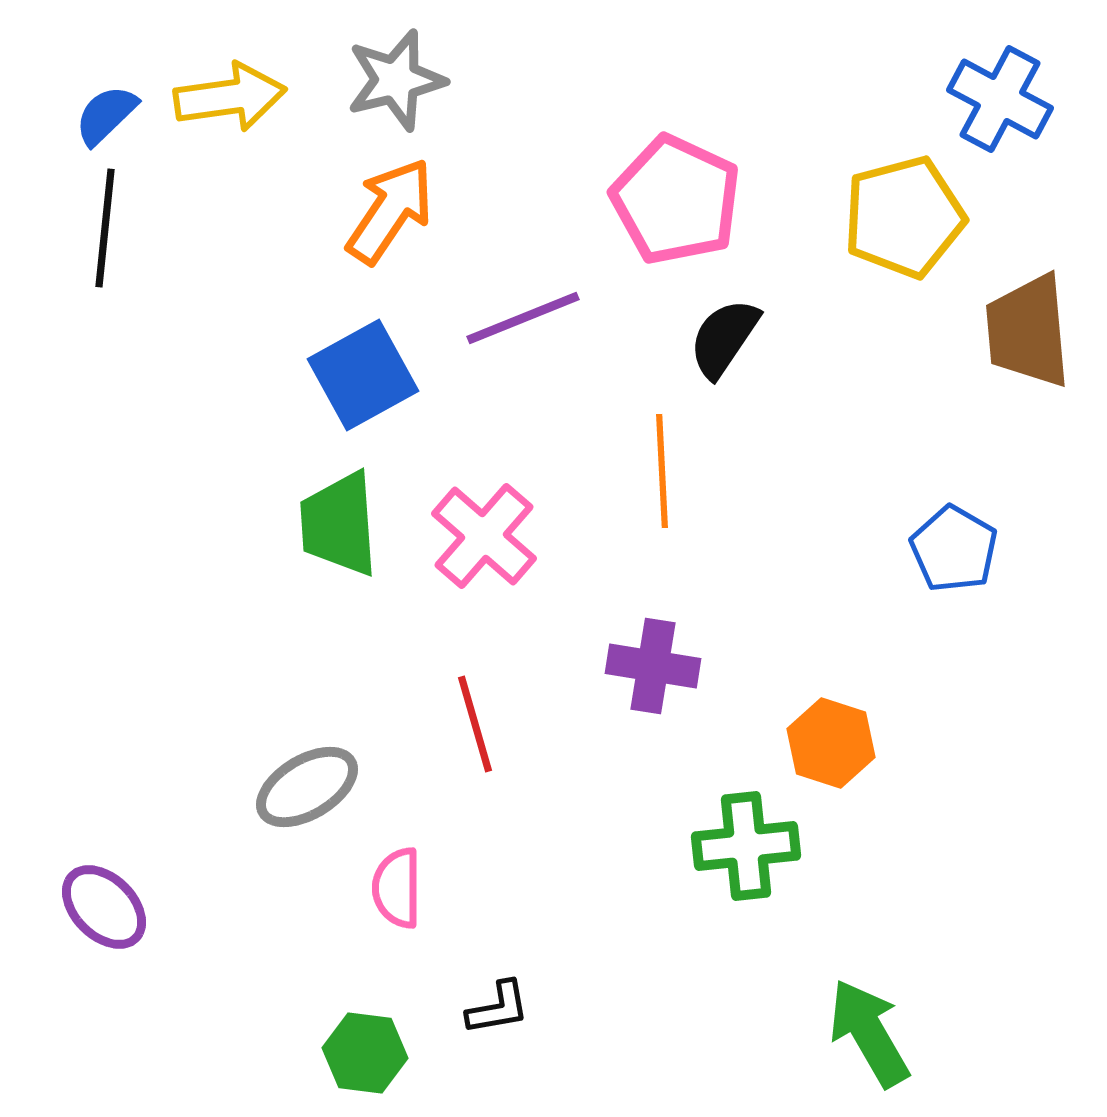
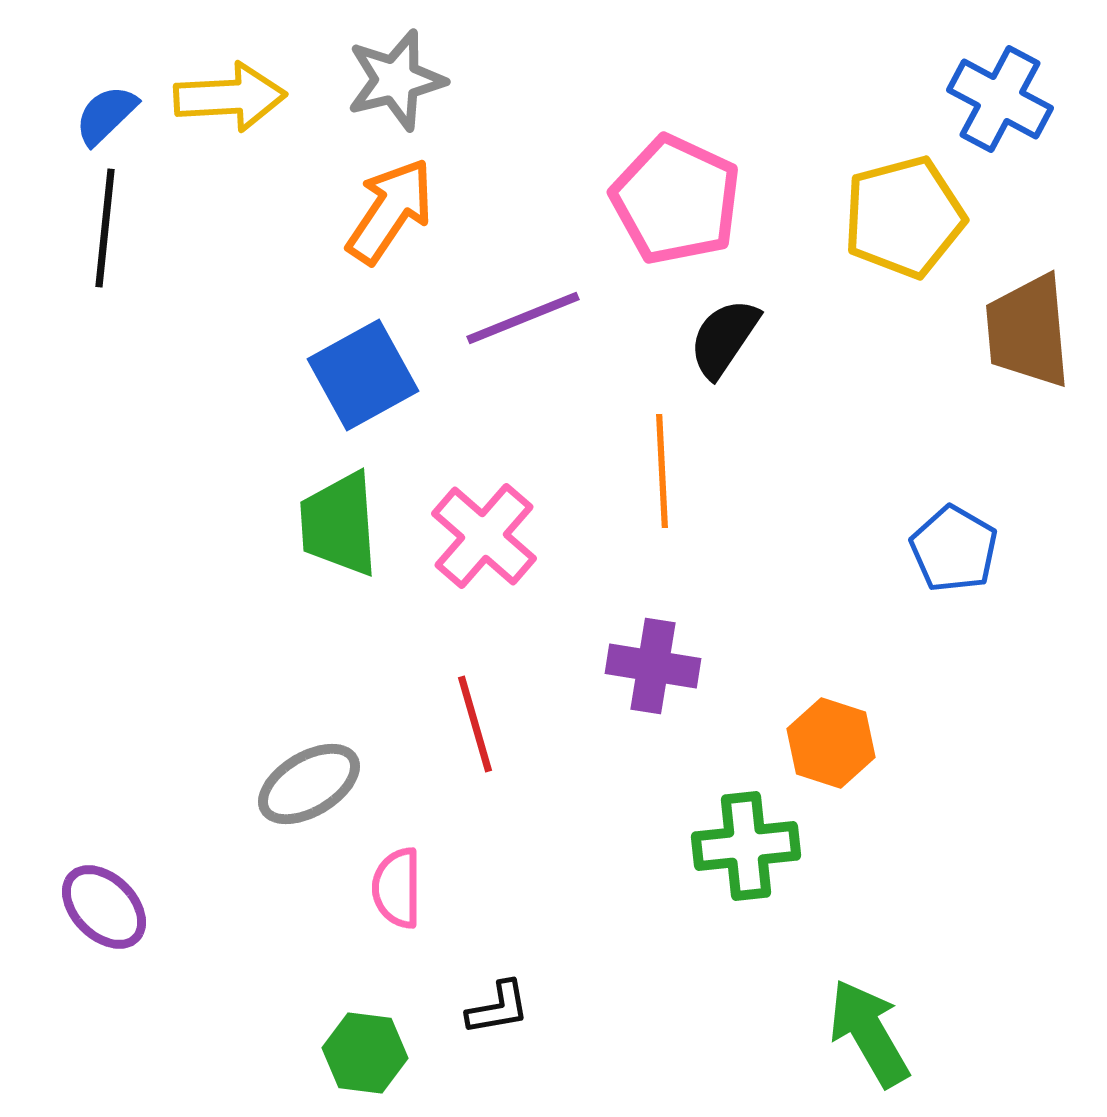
yellow arrow: rotated 5 degrees clockwise
gray ellipse: moved 2 px right, 3 px up
